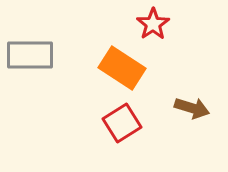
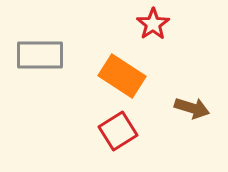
gray rectangle: moved 10 px right
orange rectangle: moved 8 px down
red square: moved 4 px left, 8 px down
